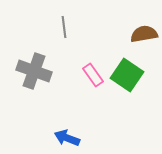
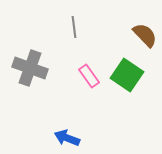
gray line: moved 10 px right
brown semicircle: moved 1 px right, 1 px down; rotated 56 degrees clockwise
gray cross: moved 4 px left, 3 px up
pink rectangle: moved 4 px left, 1 px down
